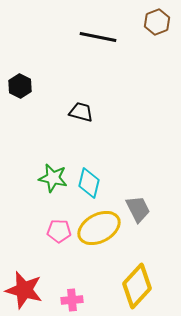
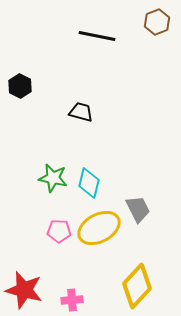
black line: moved 1 px left, 1 px up
